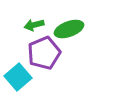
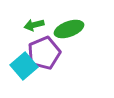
cyan square: moved 6 px right, 11 px up
